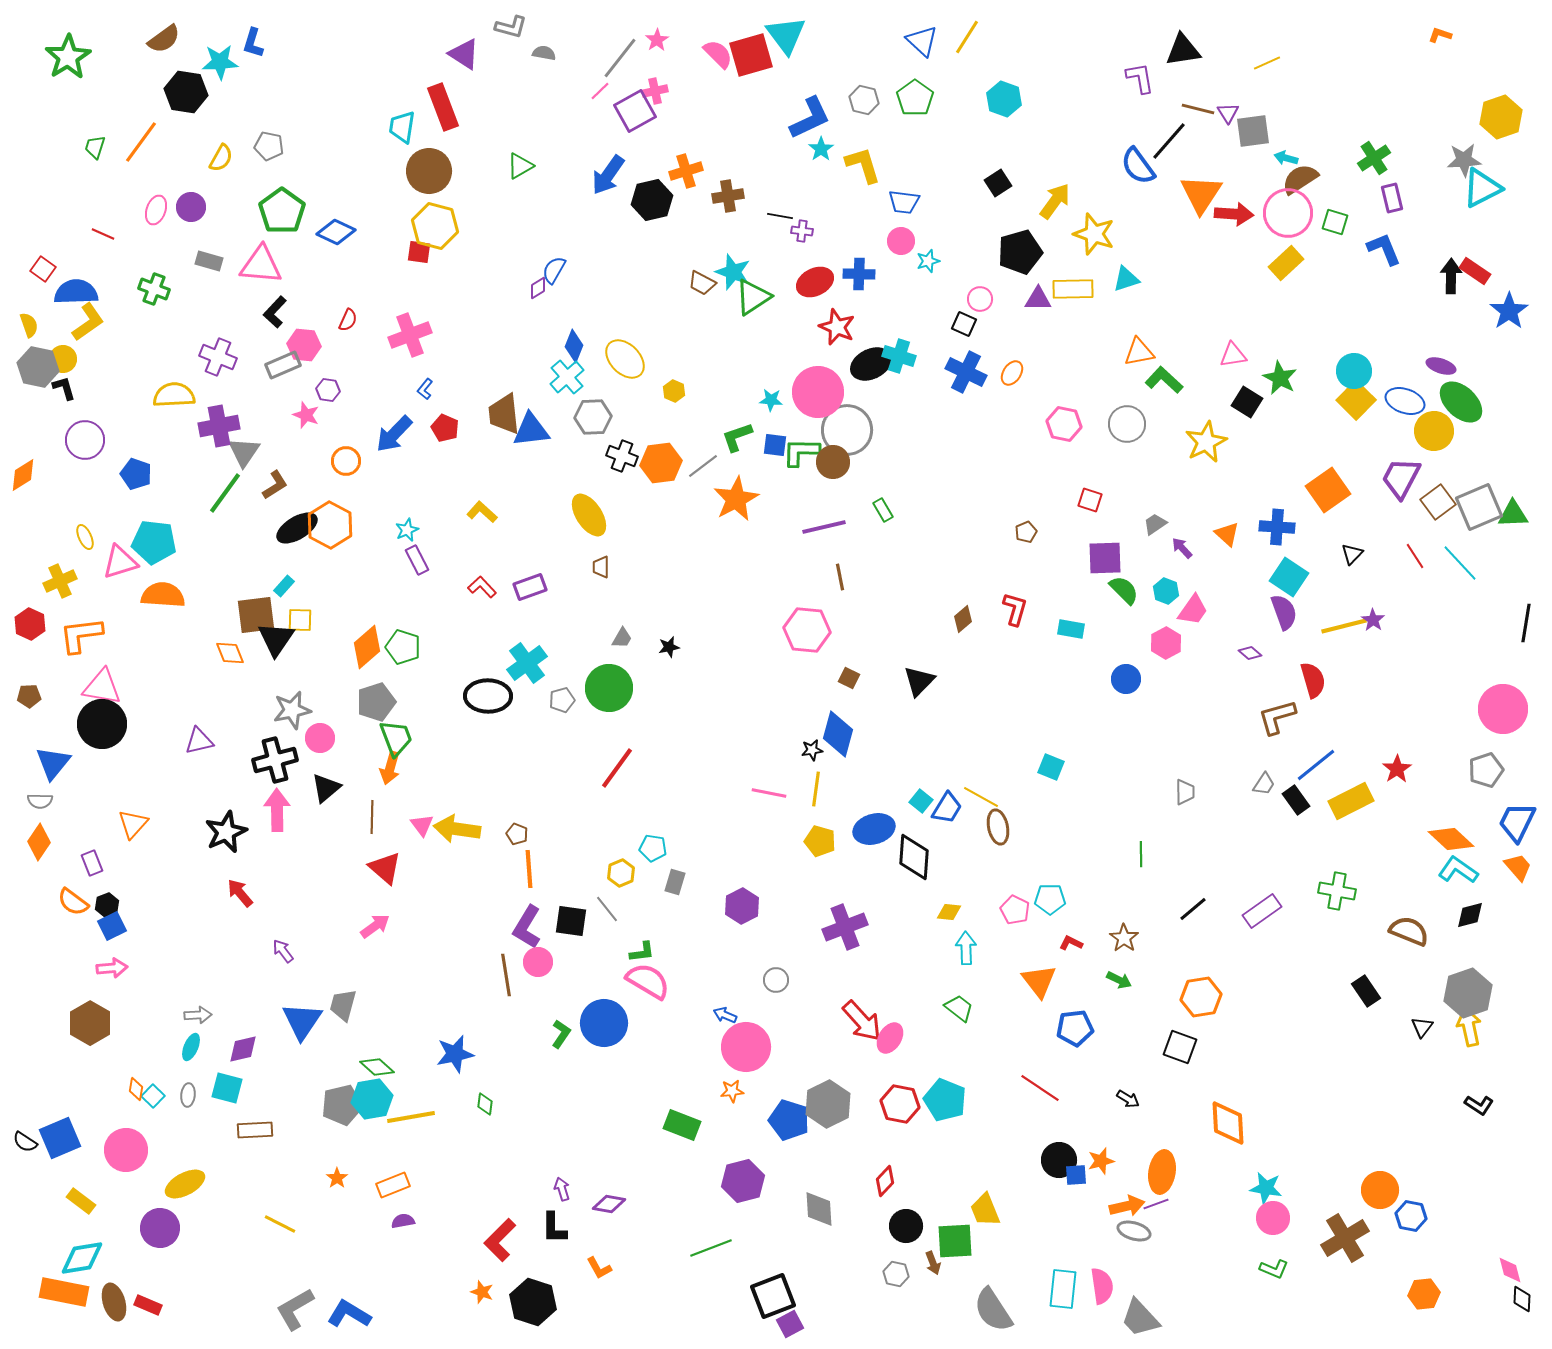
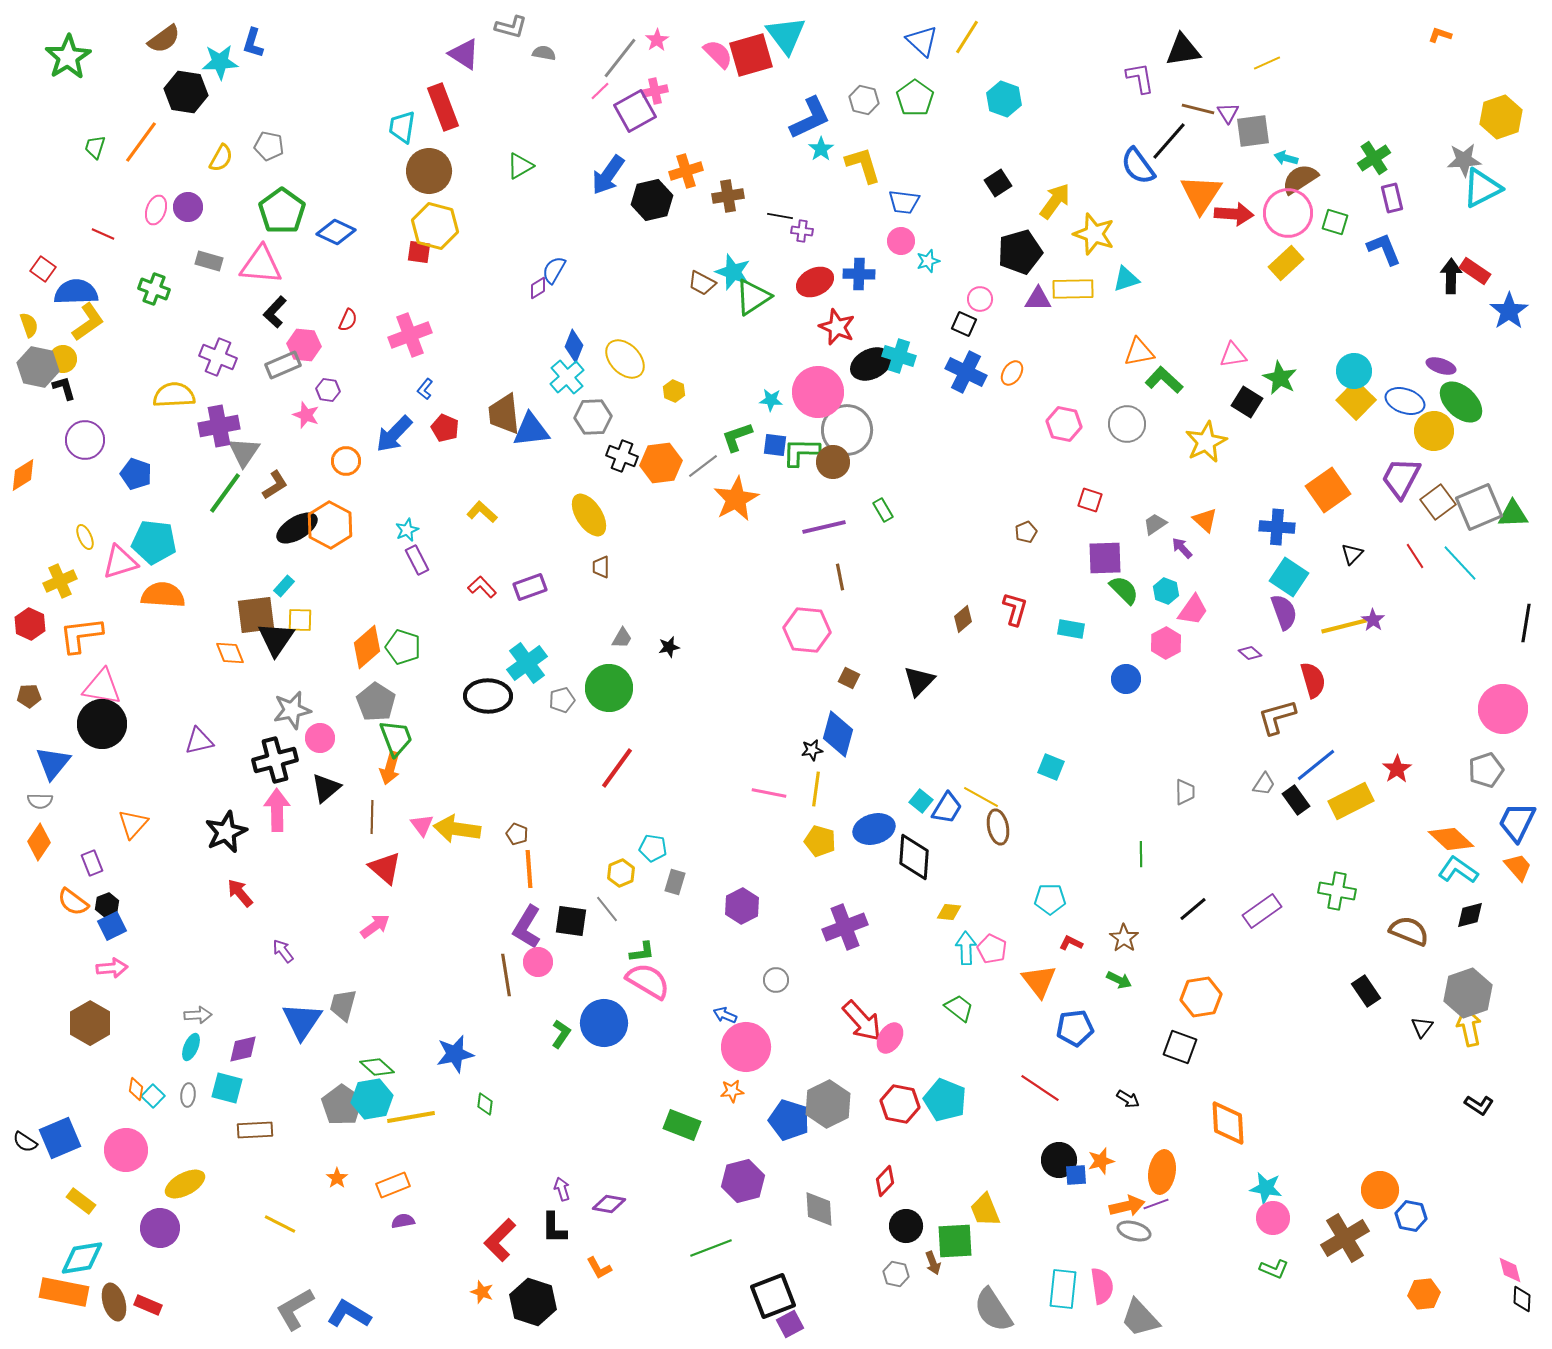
purple circle at (191, 207): moved 3 px left
orange triangle at (1227, 534): moved 22 px left, 14 px up
gray pentagon at (376, 702): rotated 21 degrees counterclockwise
pink pentagon at (1015, 910): moved 23 px left, 39 px down
gray pentagon at (342, 1105): rotated 24 degrees counterclockwise
